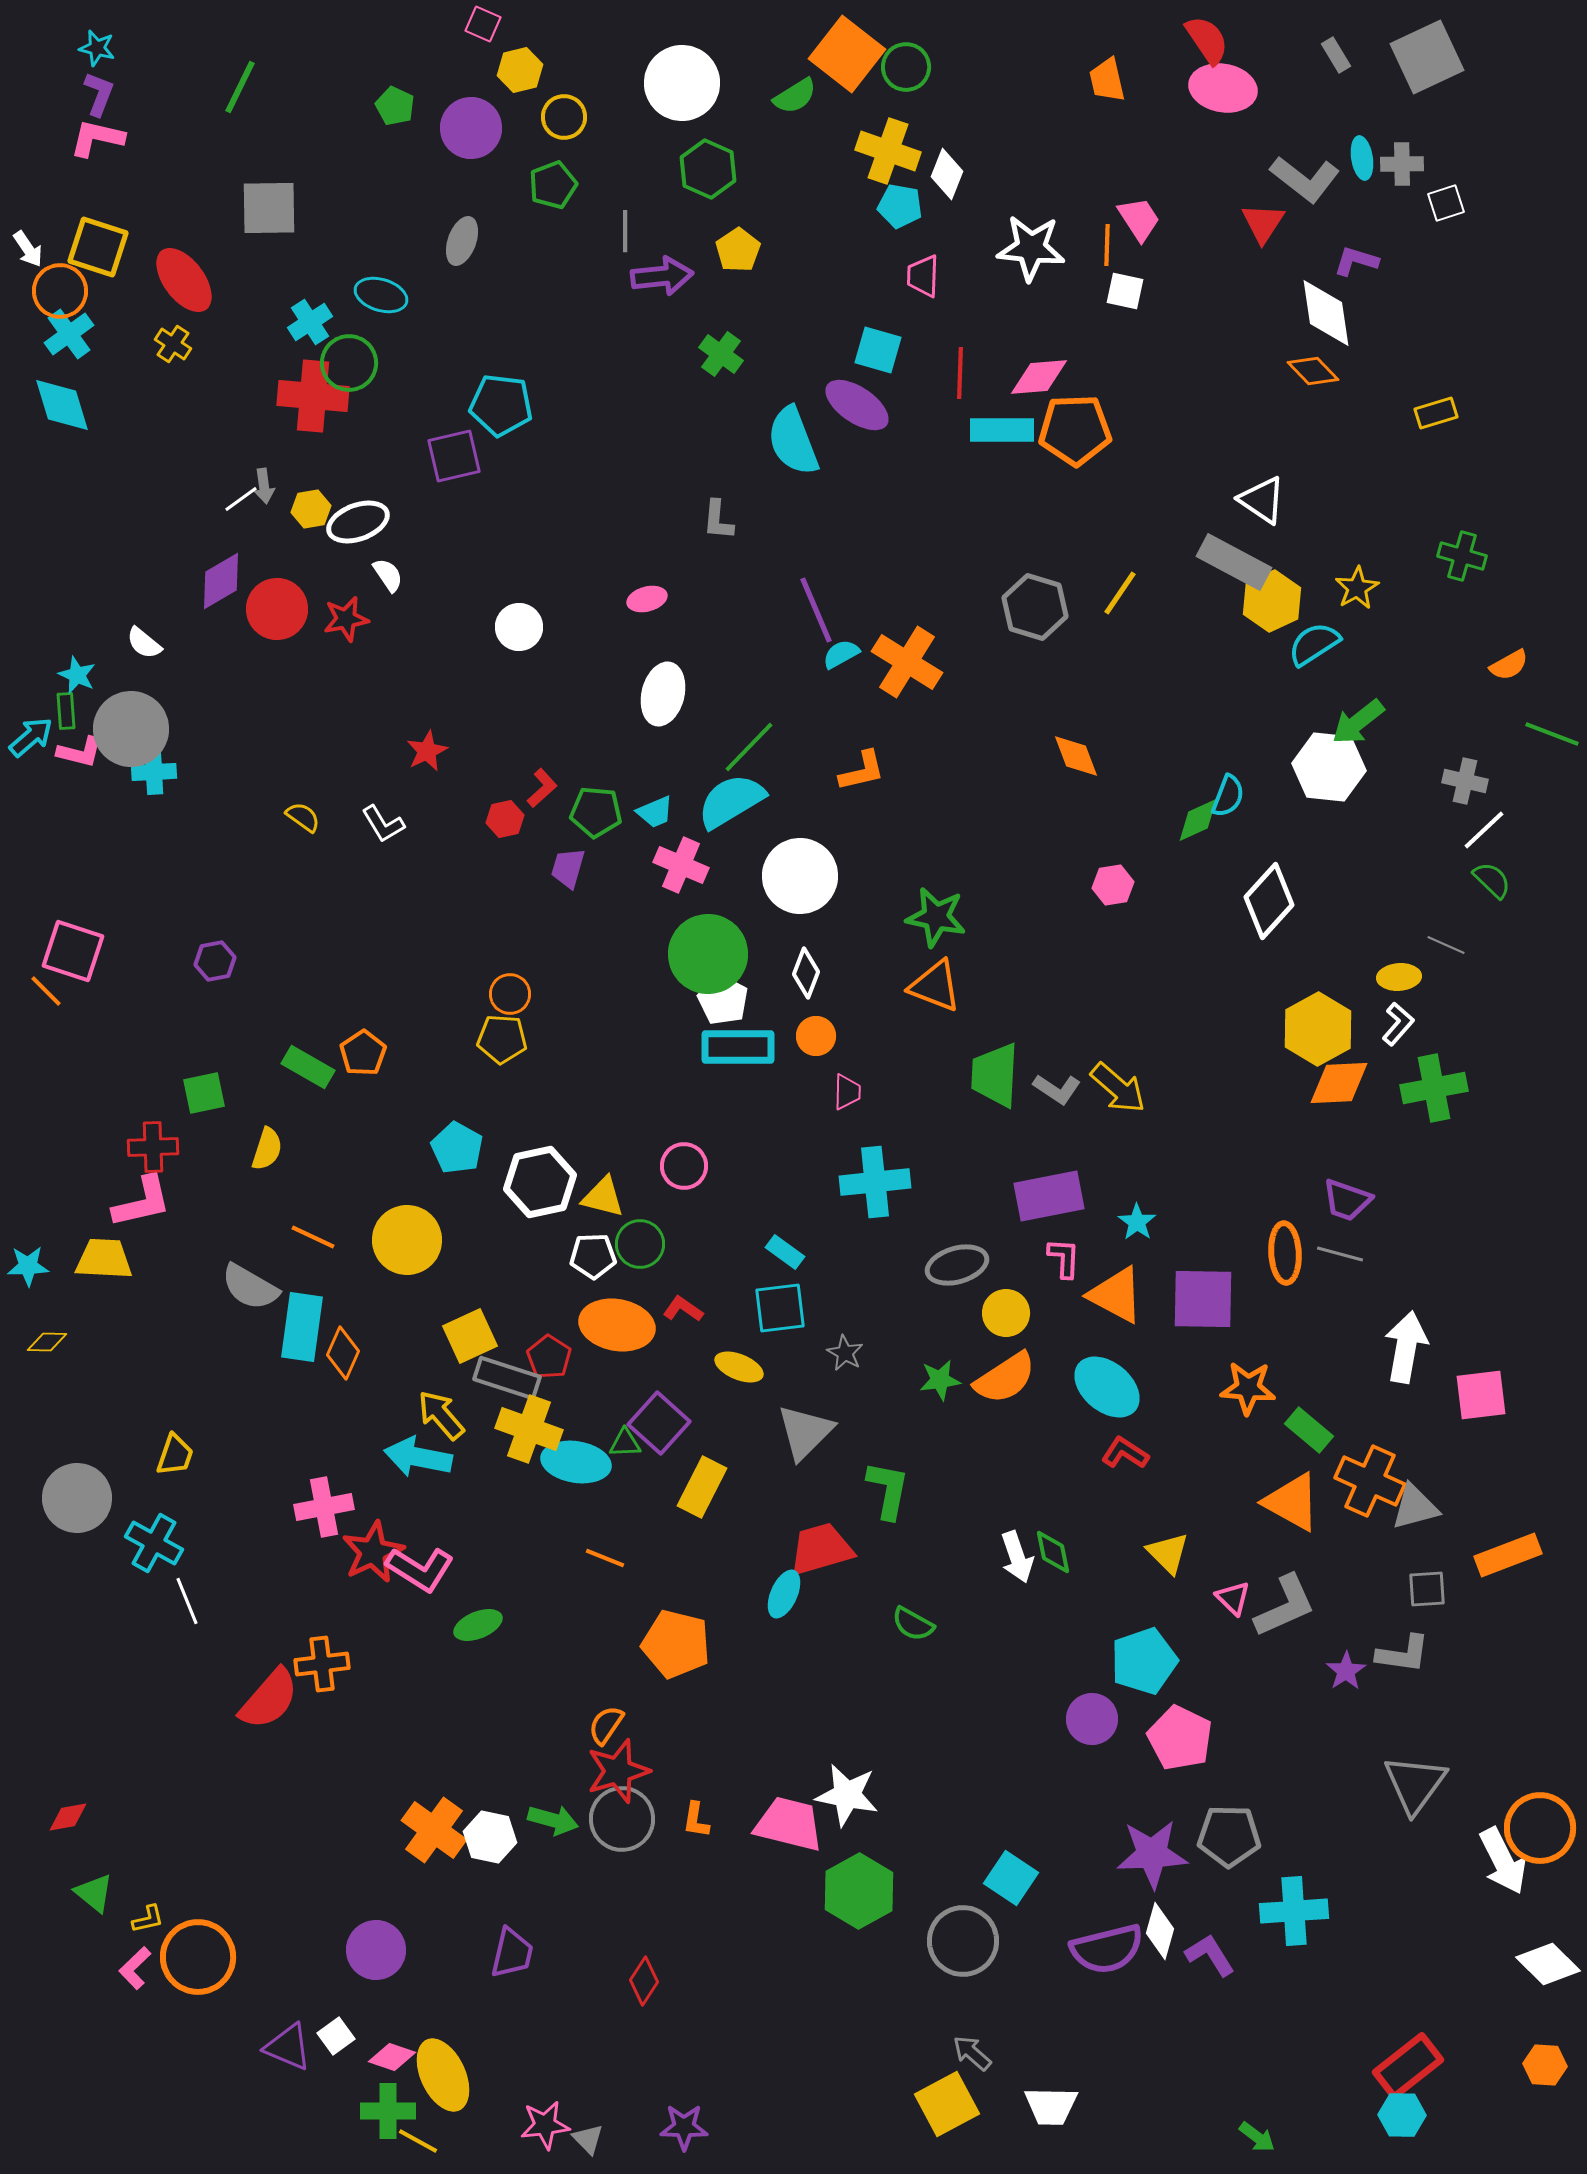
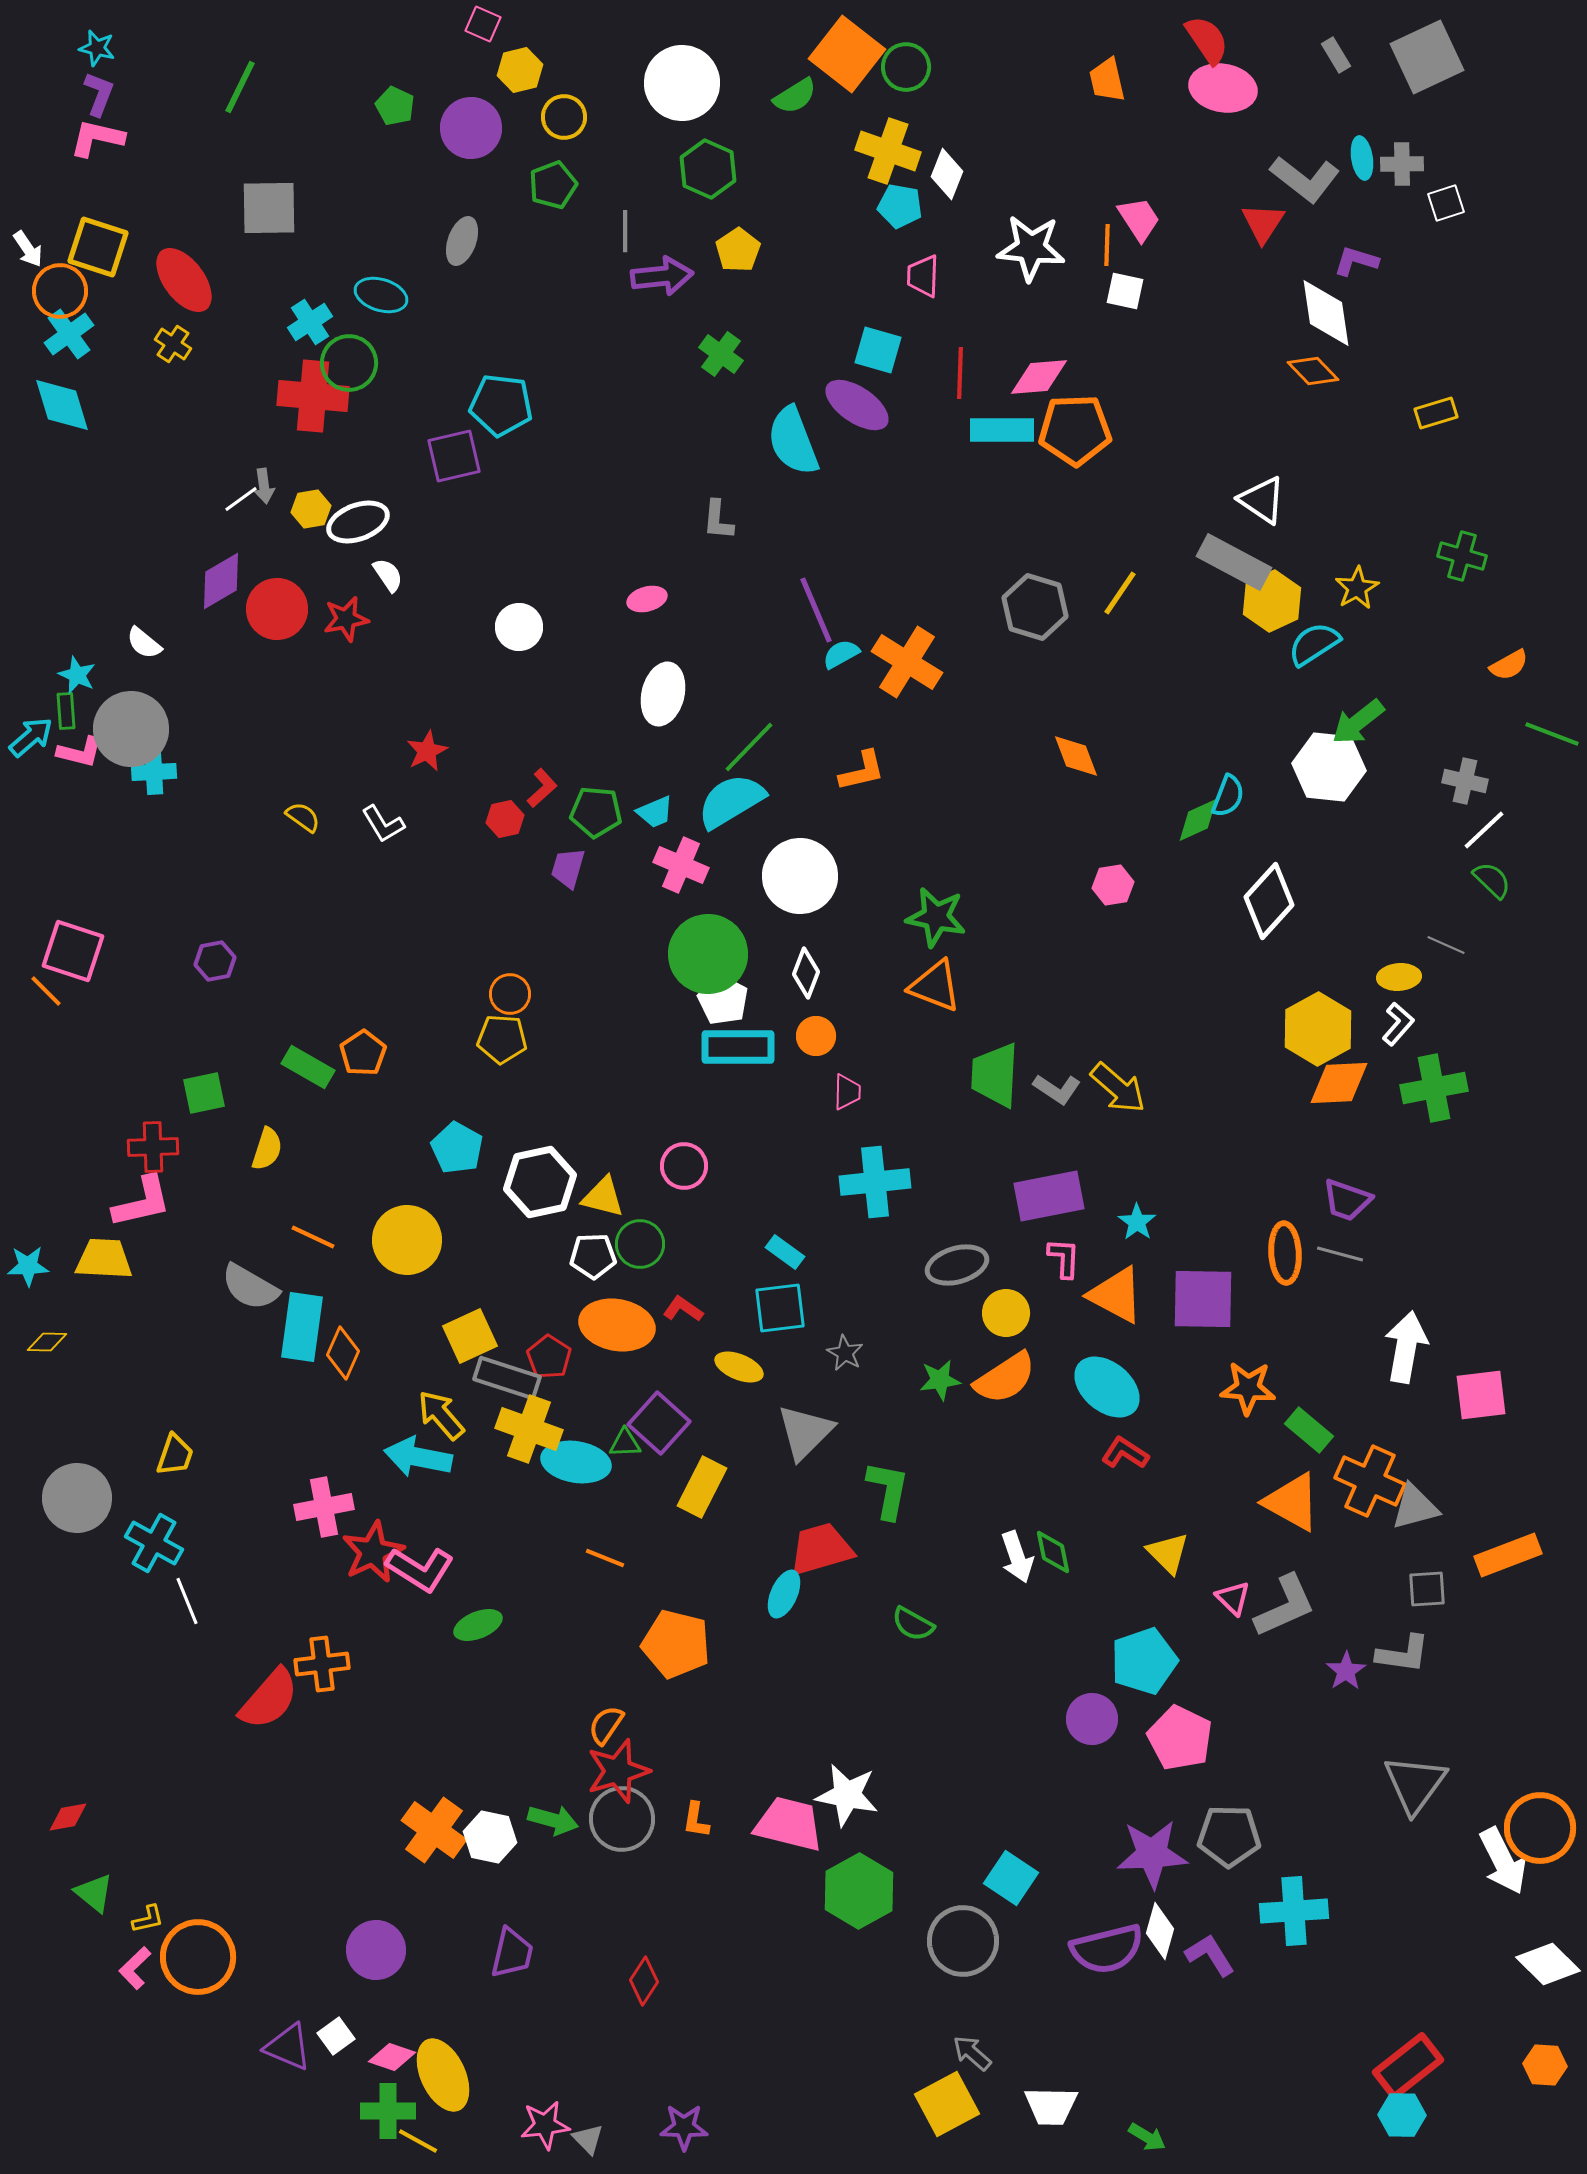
green arrow at (1257, 2137): moved 110 px left; rotated 6 degrees counterclockwise
